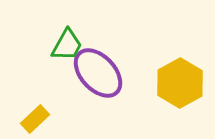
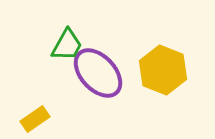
yellow hexagon: moved 17 px left, 13 px up; rotated 9 degrees counterclockwise
yellow rectangle: rotated 8 degrees clockwise
